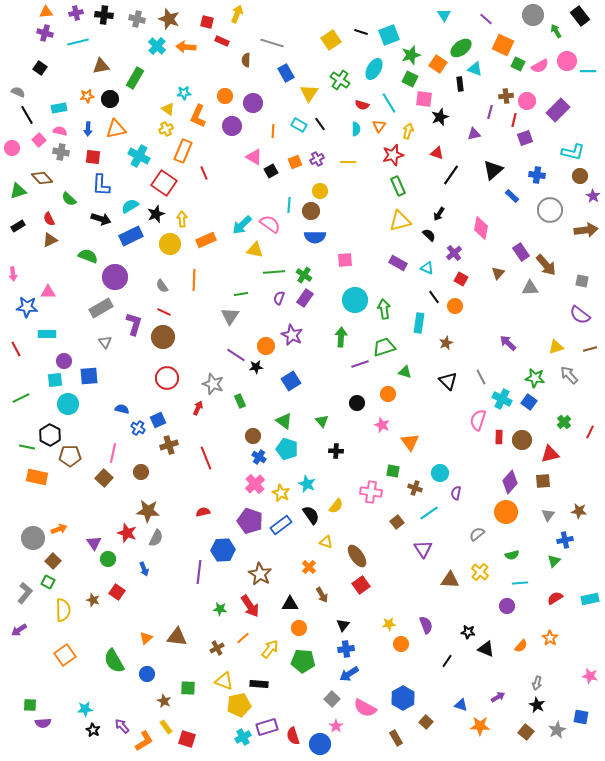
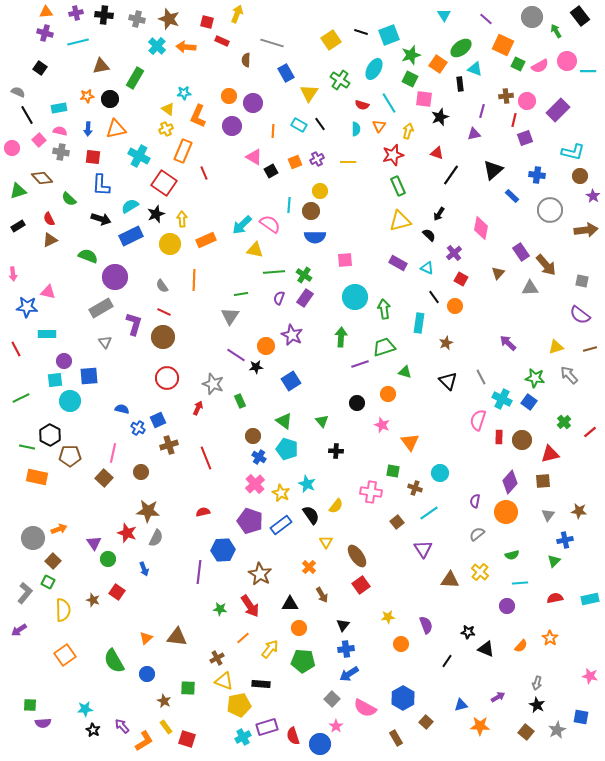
gray circle at (533, 15): moved 1 px left, 2 px down
orange circle at (225, 96): moved 4 px right
purple line at (490, 112): moved 8 px left, 1 px up
pink triangle at (48, 292): rotated 14 degrees clockwise
cyan circle at (355, 300): moved 3 px up
cyan circle at (68, 404): moved 2 px right, 3 px up
red line at (590, 432): rotated 24 degrees clockwise
purple semicircle at (456, 493): moved 19 px right, 8 px down
yellow triangle at (326, 542): rotated 40 degrees clockwise
red semicircle at (555, 598): rotated 21 degrees clockwise
yellow star at (389, 624): moved 1 px left, 7 px up
brown cross at (217, 648): moved 10 px down
black rectangle at (259, 684): moved 2 px right
blue triangle at (461, 705): rotated 32 degrees counterclockwise
